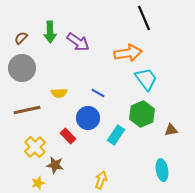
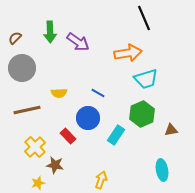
brown semicircle: moved 6 px left
cyan trapezoid: rotated 110 degrees clockwise
